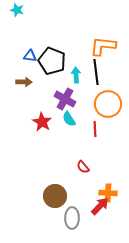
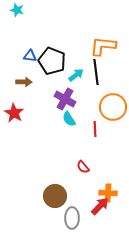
cyan arrow: rotated 56 degrees clockwise
orange circle: moved 5 px right, 3 px down
red star: moved 28 px left, 9 px up
